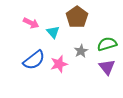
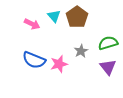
pink arrow: moved 1 px right, 1 px down
cyan triangle: moved 1 px right, 16 px up
green semicircle: moved 1 px right, 1 px up
blue semicircle: rotated 60 degrees clockwise
purple triangle: moved 1 px right
